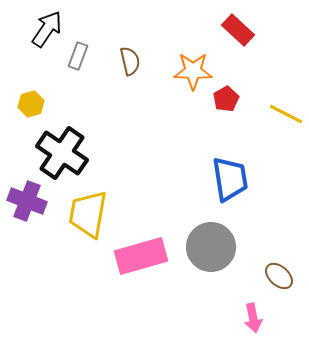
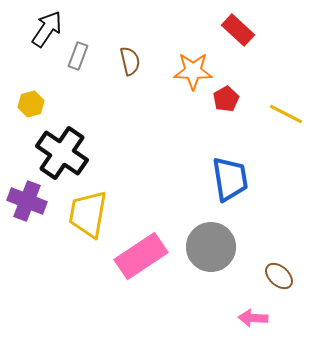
pink rectangle: rotated 18 degrees counterclockwise
pink arrow: rotated 104 degrees clockwise
